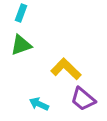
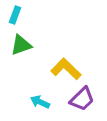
cyan rectangle: moved 6 px left, 2 px down
purple trapezoid: moved 1 px left; rotated 84 degrees counterclockwise
cyan arrow: moved 1 px right, 2 px up
